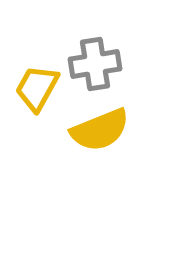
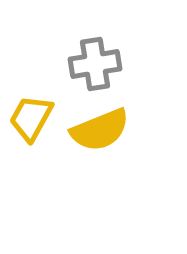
yellow trapezoid: moved 6 px left, 30 px down
